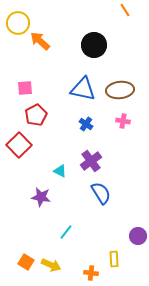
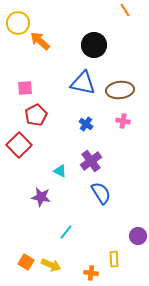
blue triangle: moved 6 px up
